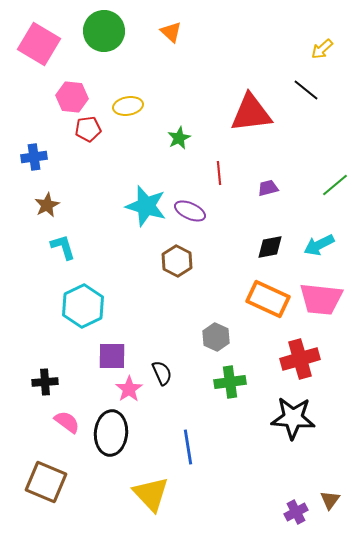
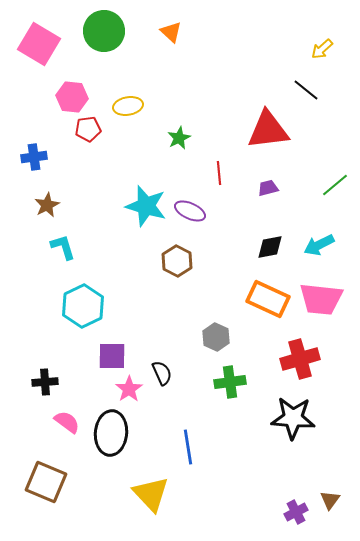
red triangle: moved 17 px right, 17 px down
